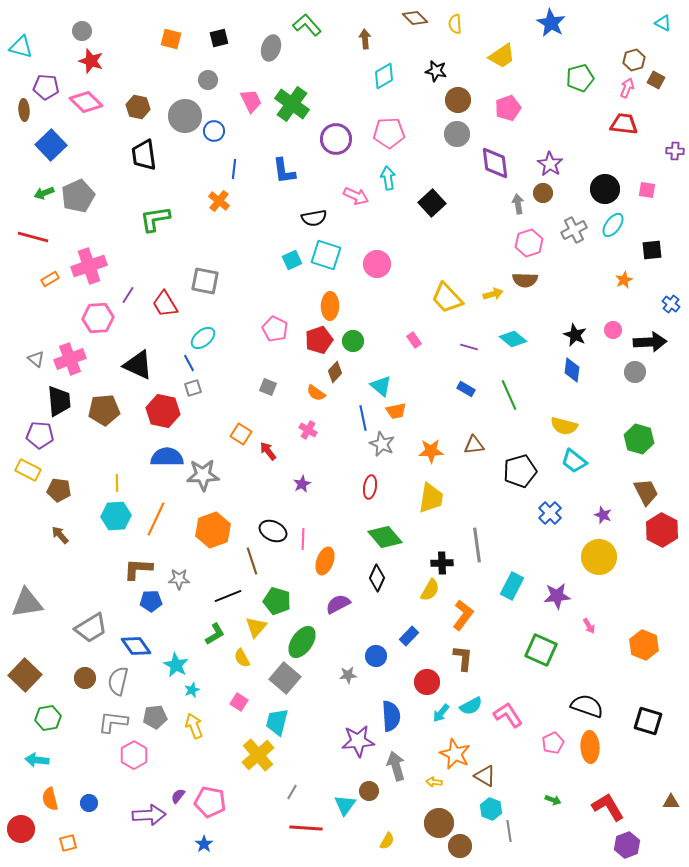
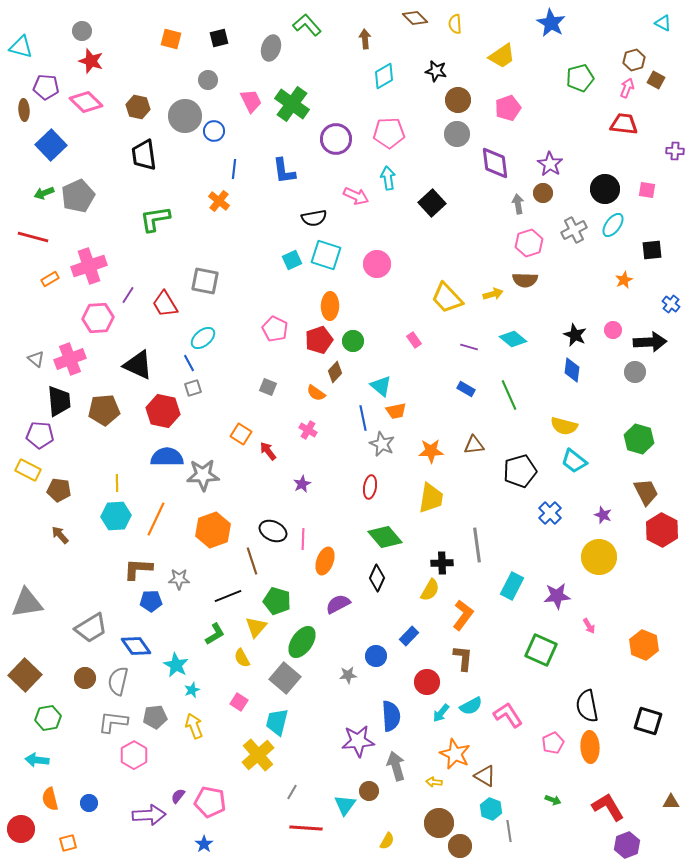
black semicircle at (587, 706): rotated 120 degrees counterclockwise
